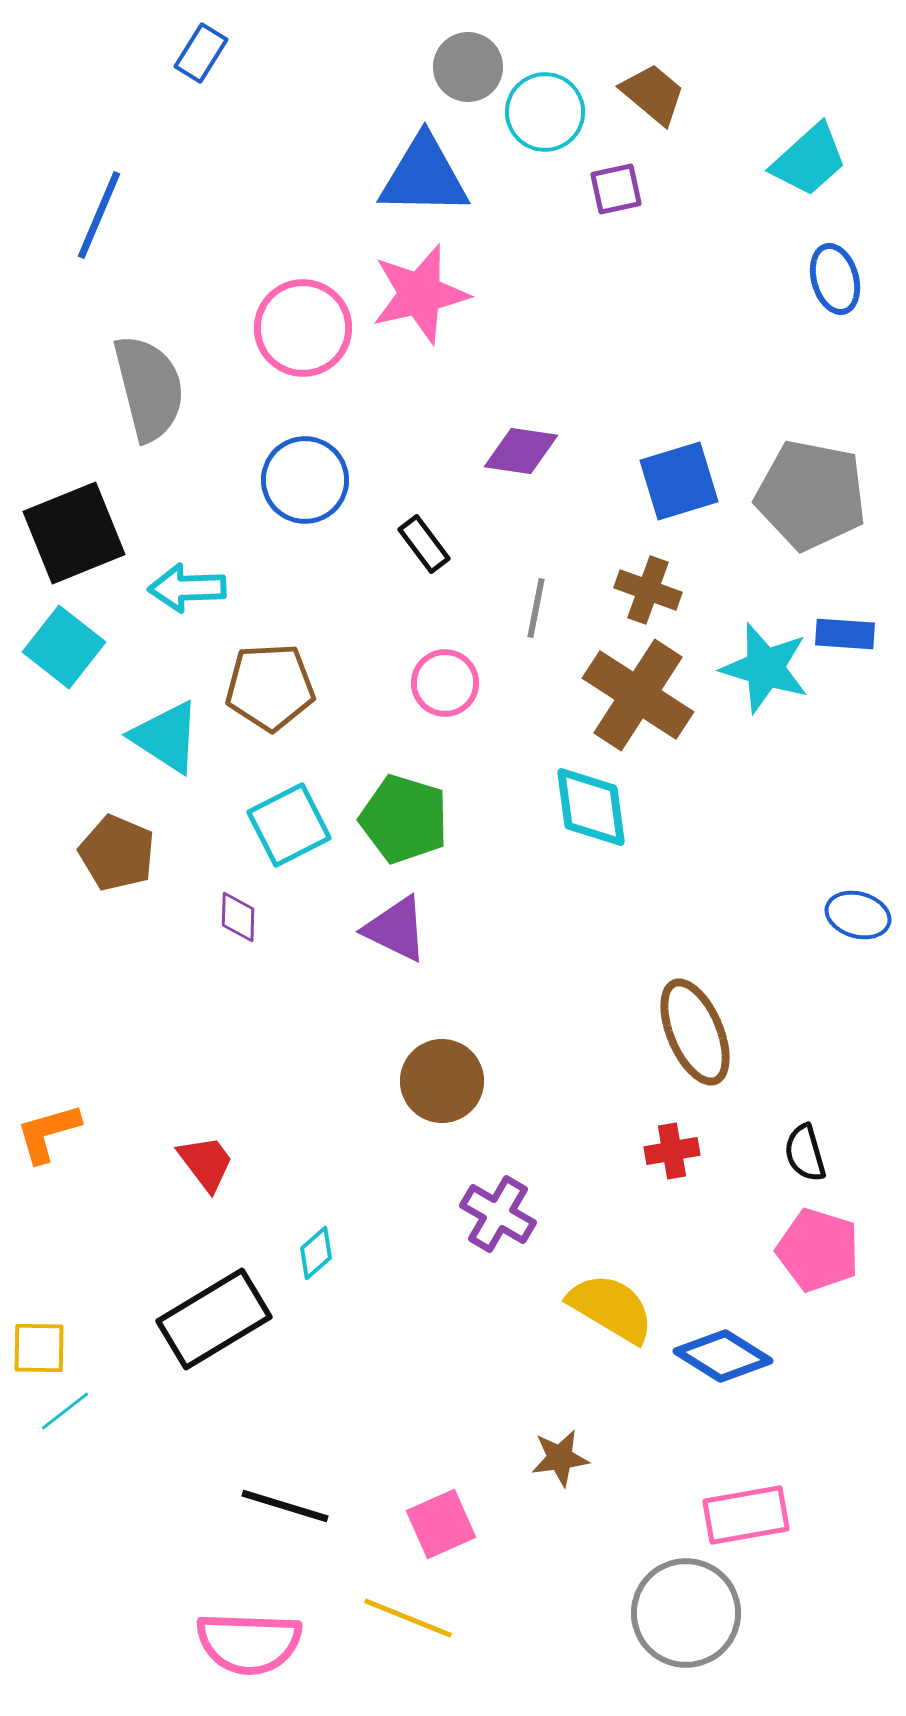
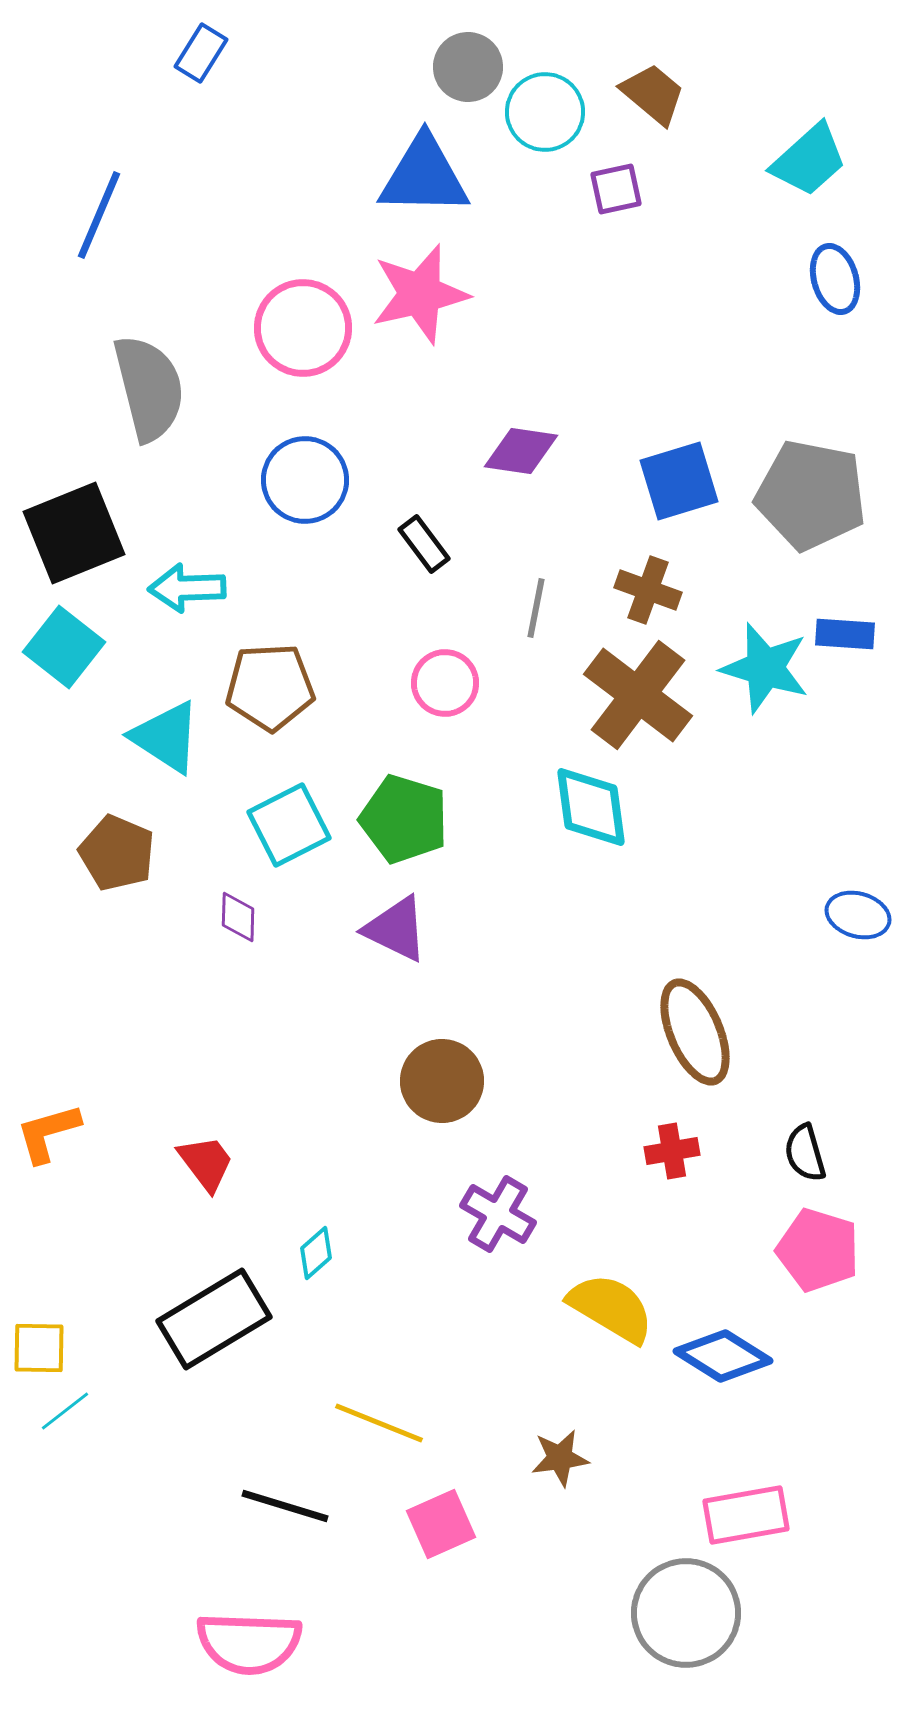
brown cross at (638, 695): rotated 4 degrees clockwise
yellow line at (408, 1618): moved 29 px left, 195 px up
